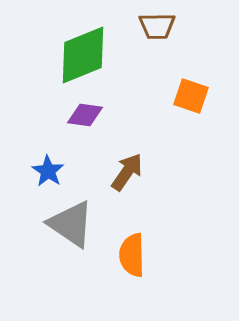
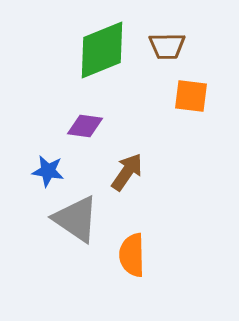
brown trapezoid: moved 10 px right, 20 px down
green diamond: moved 19 px right, 5 px up
orange square: rotated 12 degrees counterclockwise
purple diamond: moved 11 px down
blue star: rotated 24 degrees counterclockwise
gray triangle: moved 5 px right, 5 px up
